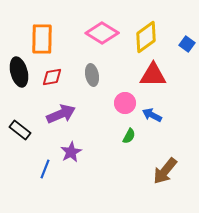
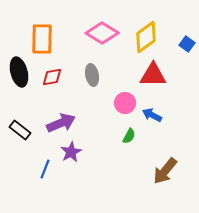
purple arrow: moved 9 px down
